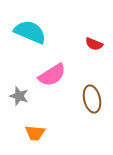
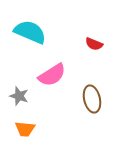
orange trapezoid: moved 10 px left, 4 px up
